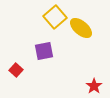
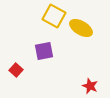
yellow square: moved 1 px left, 1 px up; rotated 20 degrees counterclockwise
yellow ellipse: rotated 10 degrees counterclockwise
red star: moved 4 px left; rotated 14 degrees counterclockwise
